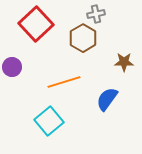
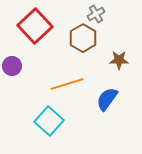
gray cross: rotated 18 degrees counterclockwise
red square: moved 1 px left, 2 px down
brown star: moved 5 px left, 2 px up
purple circle: moved 1 px up
orange line: moved 3 px right, 2 px down
cyan square: rotated 8 degrees counterclockwise
